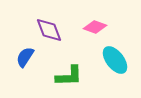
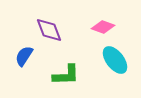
pink diamond: moved 8 px right
blue semicircle: moved 1 px left, 1 px up
green L-shape: moved 3 px left, 1 px up
